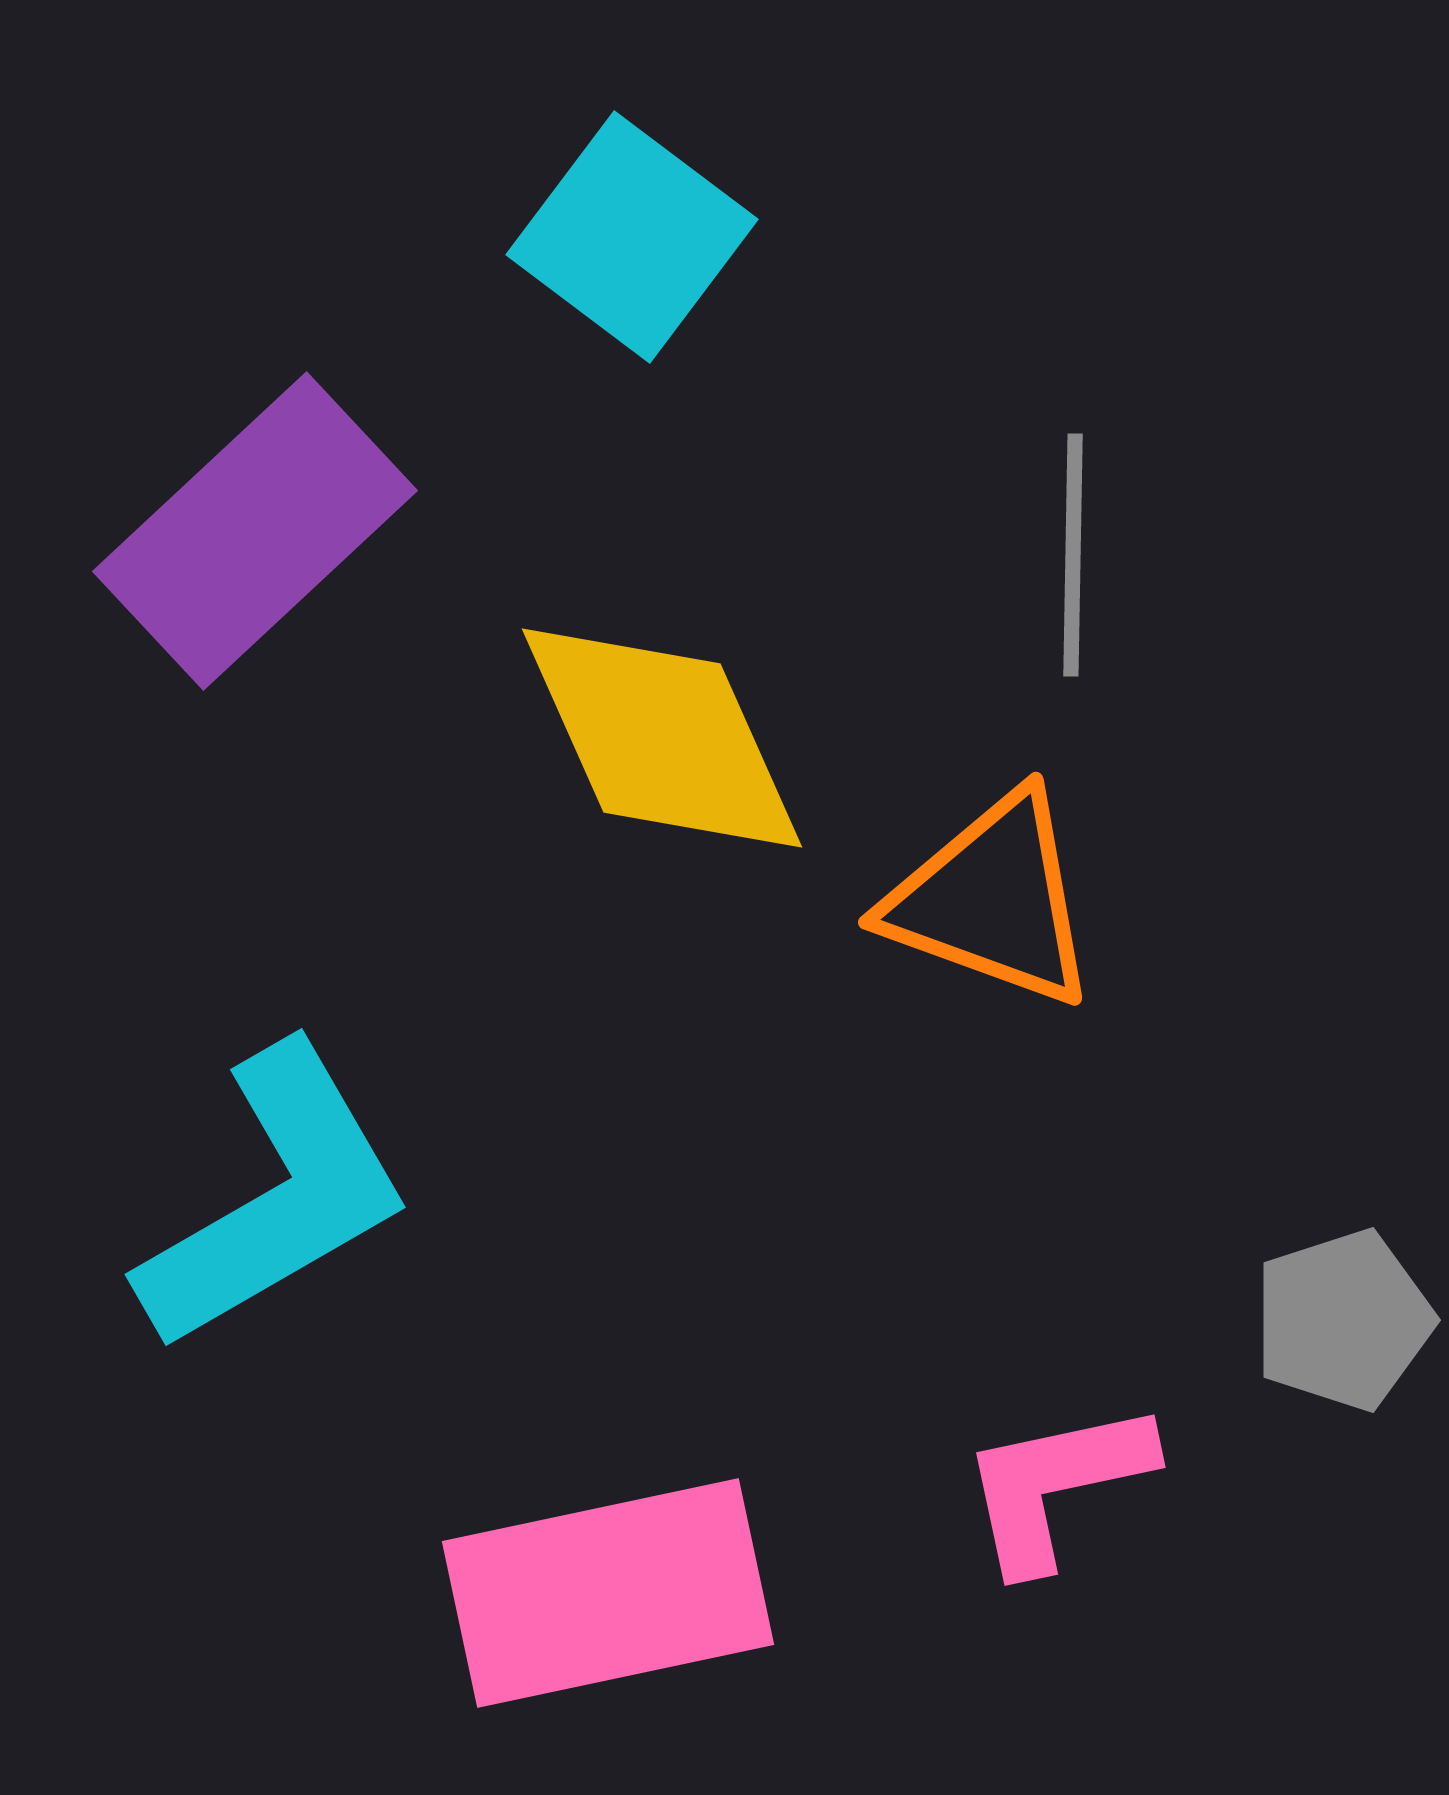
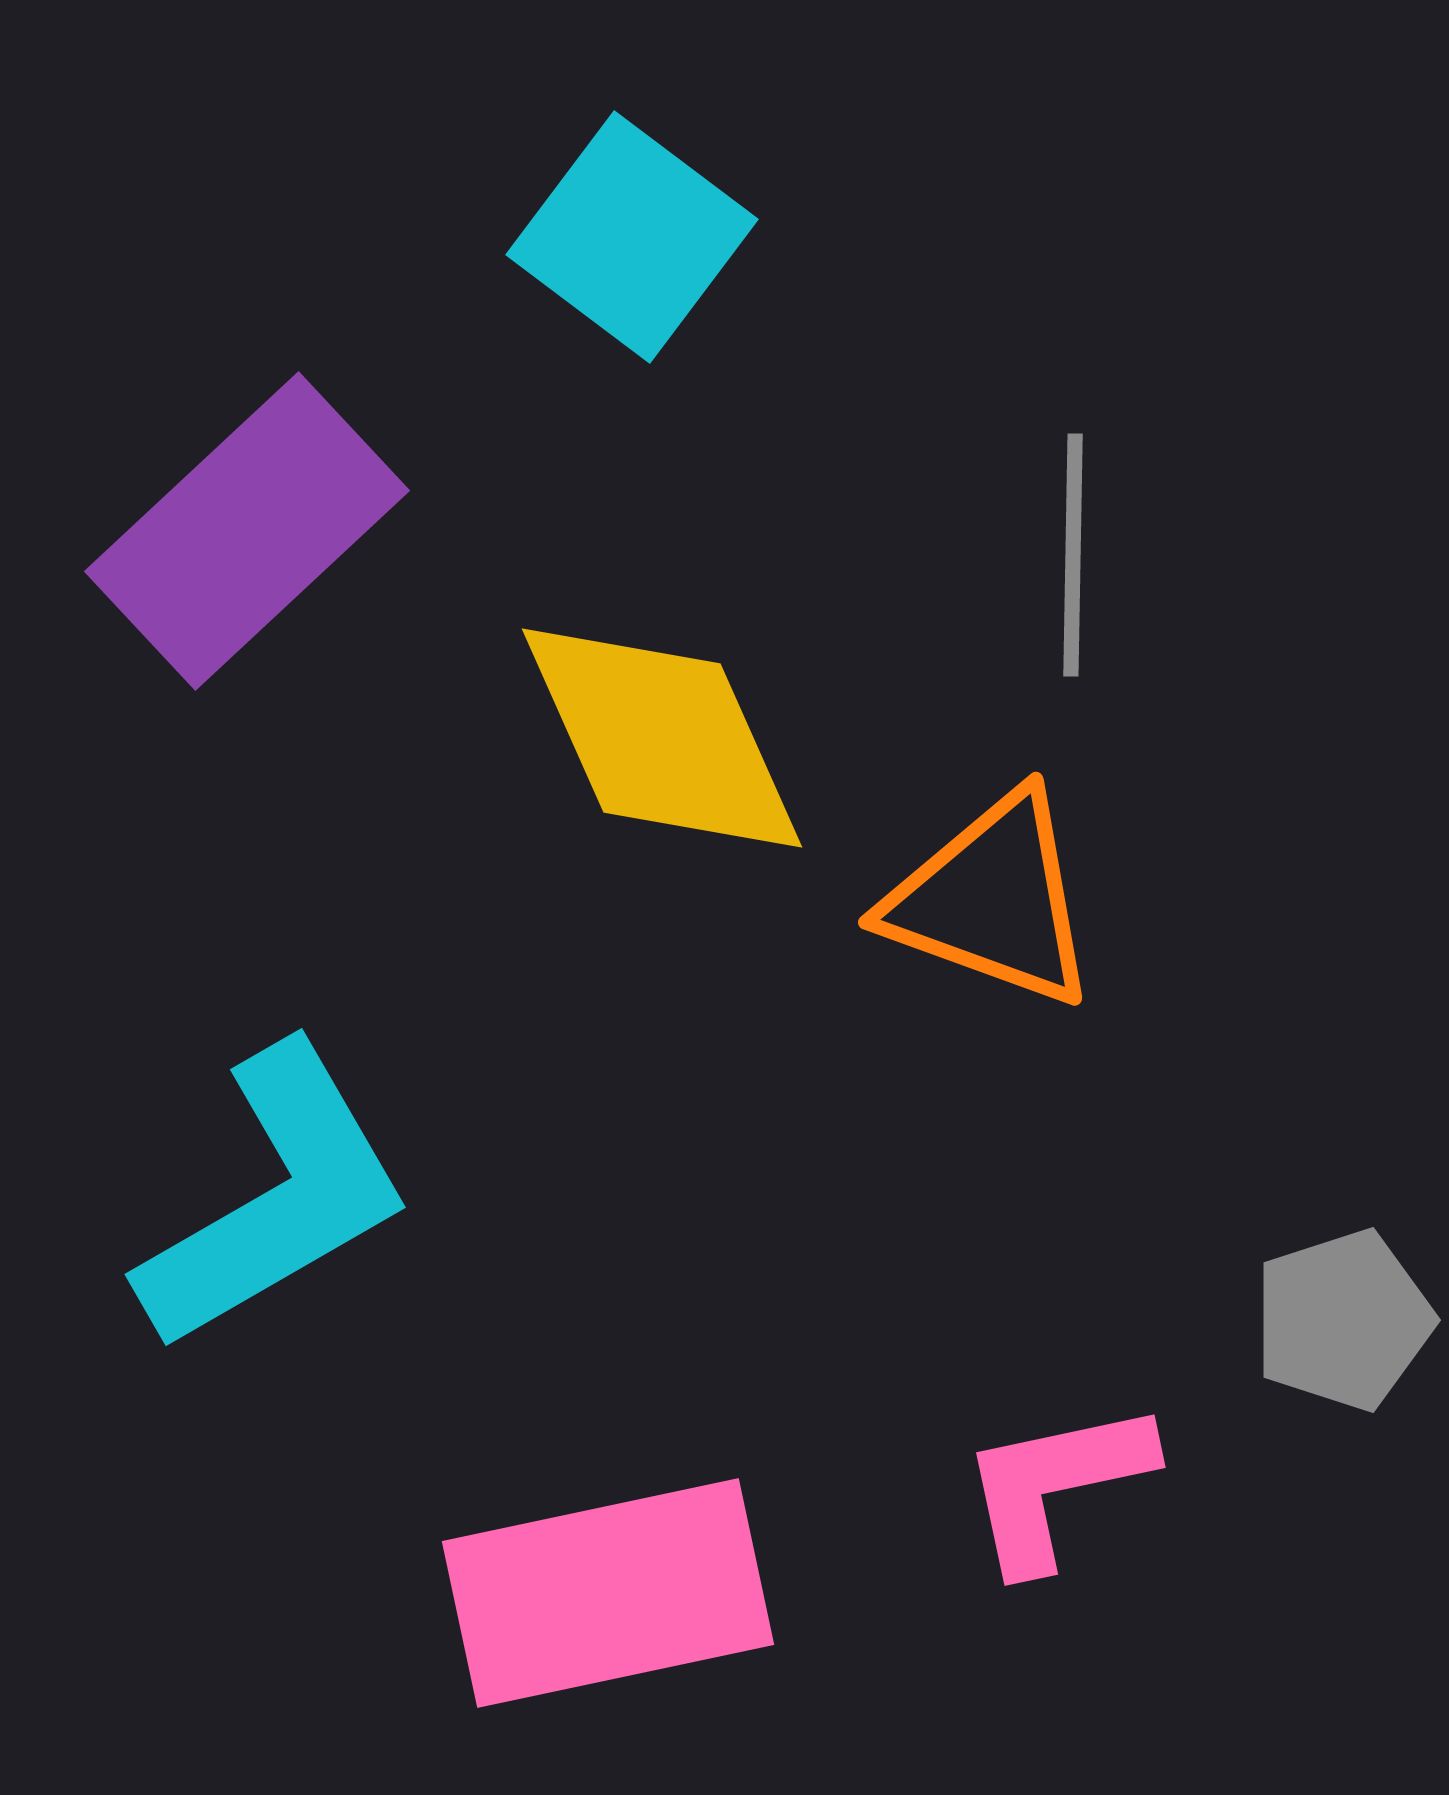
purple rectangle: moved 8 px left
